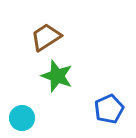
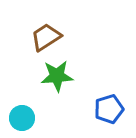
green star: rotated 24 degrees counterclockwise
blue pentagon: rotated 8 degrees clockwise
